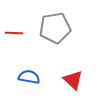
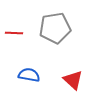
blue semicircle: moved 2 px up
